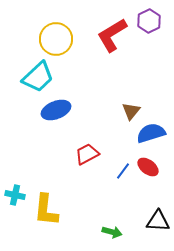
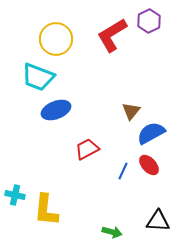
cyan trapezoid: rotated 64 degrees clockwise
blue semicircle: rotated 12 degrees counterclockwise
red trapezoid: moved 5 px up
red ellipse: moved 1 px right, 2 px up; rotated 10 degrees clockwise
blue line: rotated 12 degrees counterclockwise
